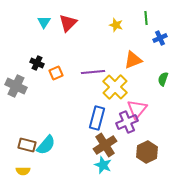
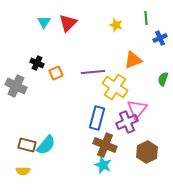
yellow cross: rotated 10 degrees counterclockwise
brown cross: rotated 35 degrees counterclockwise
